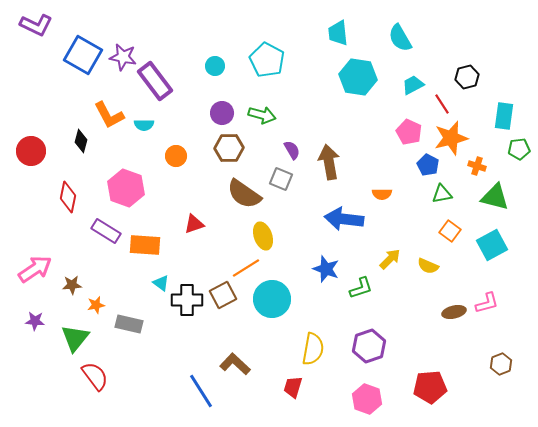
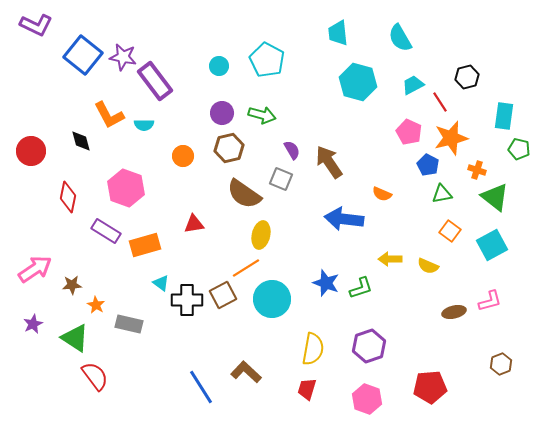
blue square at (83, 55): rotated 9 degrees clockwise
cyan circle at (215, 66): moved 4 px right
cyan hexagon at (358, 77): moved 5 px down; rotated 6 degrees clockwise
red line at (442, 104): moved 2 px left, 2 px up
black diamond at (81, 141): rotated 30 degrees counterclockwise
brown hexagon at (229, 148): rotated 12 degrees counterclockwise
green pentagon at (519, 149): rotated 20 degrees clockwise
orange circle at (176, 156): moved 7 px right
brown arrow at (329, 162): rotated 24 degrees counterclockwise
orange cross at (477, 166): moved 4 px down
orange semicircle at (382, 194): rotated 24 degrees clockwise
green triangle at (495, 197): rotated 24 degrees clockwise
red triangle at (194, 224): rotated 10 degrees clockwise
yellow ellipse at (263, 236): moved 2 px left, 1 px up; rotated 32 degrees clockwise
orange rectangle at (145, 245): rotated 20 degrees counterclockwise
yellow arrow at (390, 259): rotated 135 degrees counterclockwise
blue star at (326, 269): moved 14 px down
pink L-shape at (487, 303): moved 3 px right, 2 px up
orange star at (96, 305): rotated 30 degrees counterclockwise
purple star at (35, 321): moved 2 px left, 3 px down; rotated 30 degrees counterclockwise
green triangle at (75, 338): rotated 36 degrees counterclockwise
brown L-shape at (235, 364): moved 11 px right, 8 px down
red trapezoid at (293, 387): moved 14 px right, 2 px down
blue line at (201, 391): moved 4 px up
